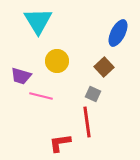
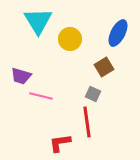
yellow circle: moved 13 px right, 22 px up
brown square: rotated 12 degrees clockwise
